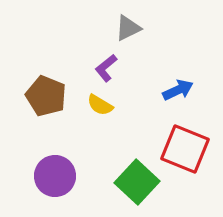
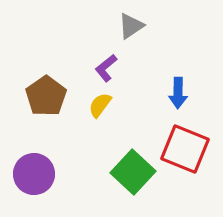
gray triangle: moved 3 px right, 2 px up; rotated 8 degrees counterclockwise
blue arrow: moved 3 px down; rotated 116 degrees clockwise
brown pentagon: rotated 15 degrees clockwise
yellow semicircle: rotated 96 degrees clockwise
purple circle: moved 21 px left, 2 px up
green square: moved 4 px left, 10 px up
